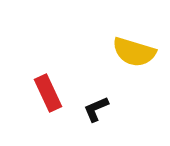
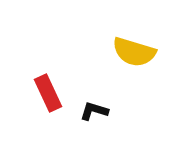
black L-shape: moved 2 px left, 2 px down; rotated 40 degrees clockwise
